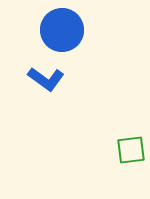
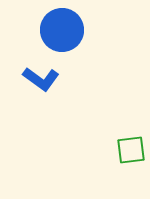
blue L-shape: moved 5 px left
